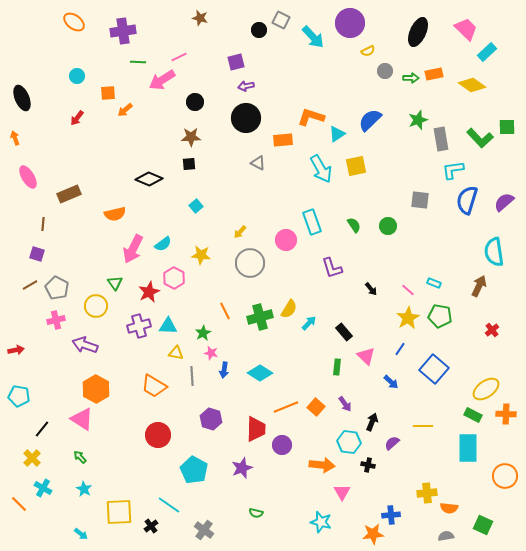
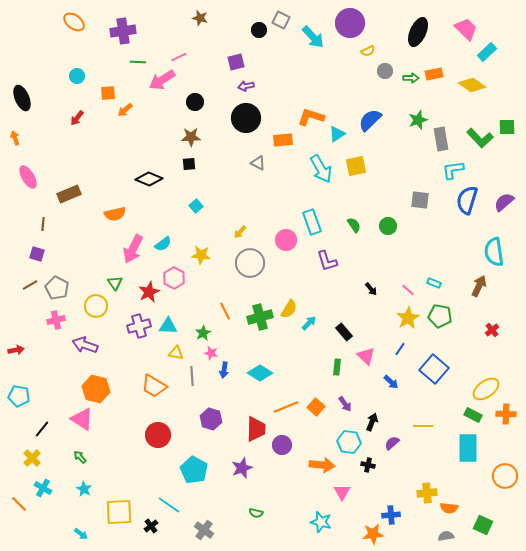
purple L-shape at (332, 268): moved 5 px left, 7 px up
orange hexagon at (96, 389): rotated 16 degrees counterclockwise
